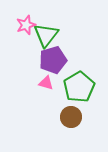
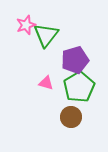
purple pentagon: moved 22 px right
